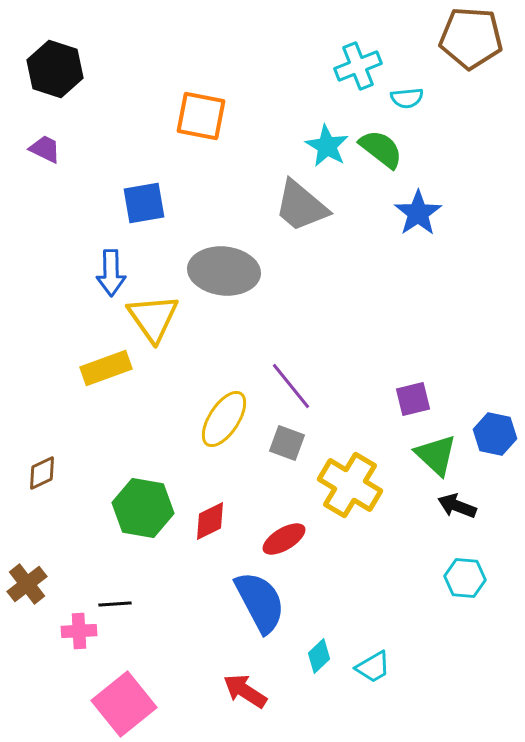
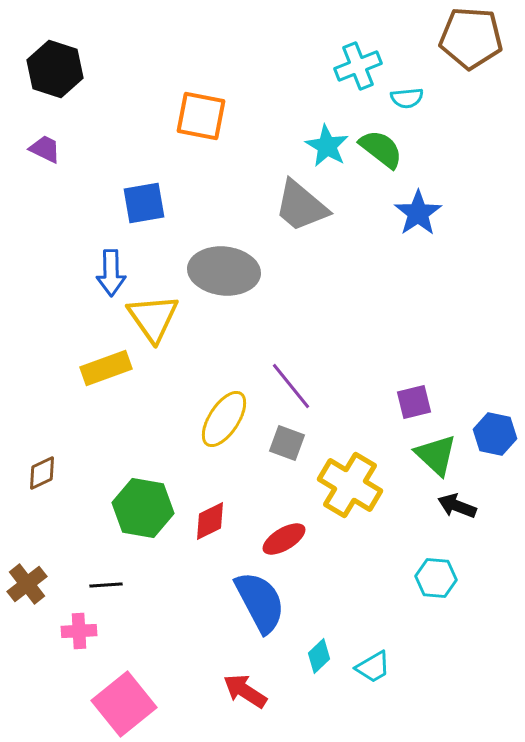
purple square: moved 1 px right, 3 px down
cyan hexagon: moved 29 px left
black line: moved 9 px left, 19 px up
